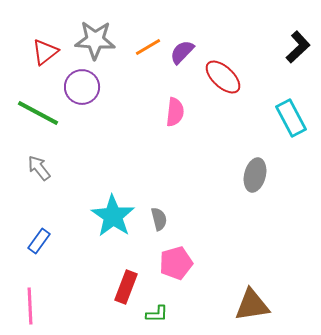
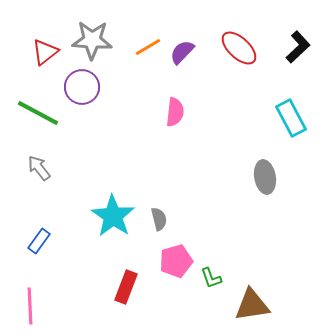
gray star: moved 3 px left
red ellipse: moved 16 px right, 29 px up
gray ellipse: moved 10 px right, 2 px down; rotated 24 degrees counterclockwise
pink pentagon: moved 2 px up
green L-shape: moved 54 px right, 36 px up; rotated 70 degrees clockwise
